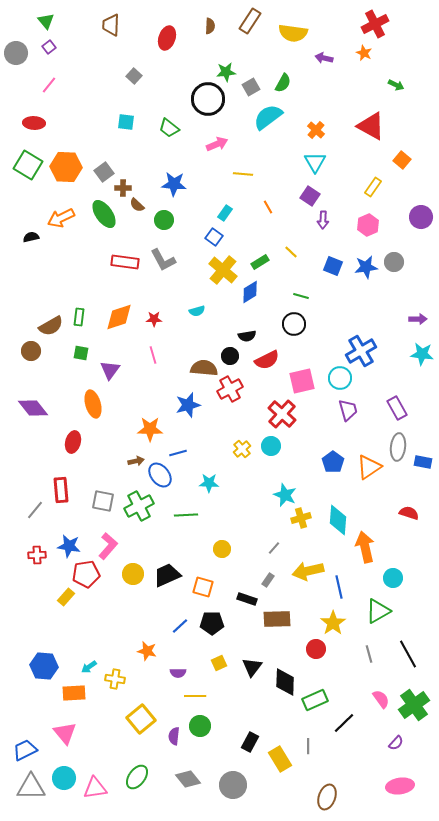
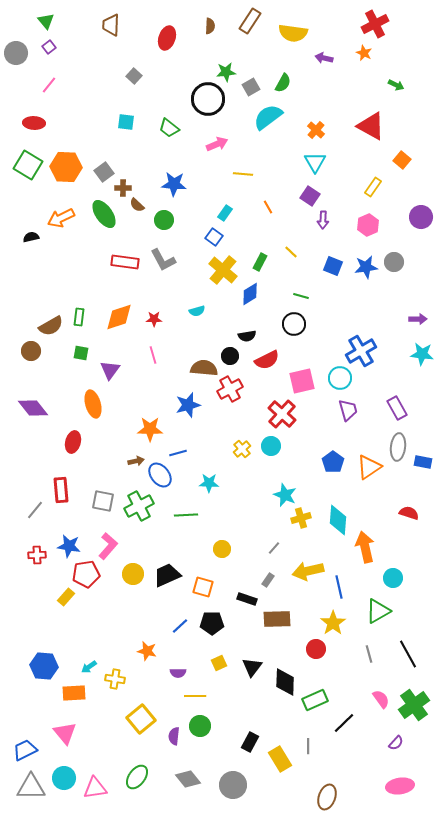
green rectangle at (260, 262): rotated 30 degrees counterclockwise
blue diamond at (250, 292): moved 2 px down
